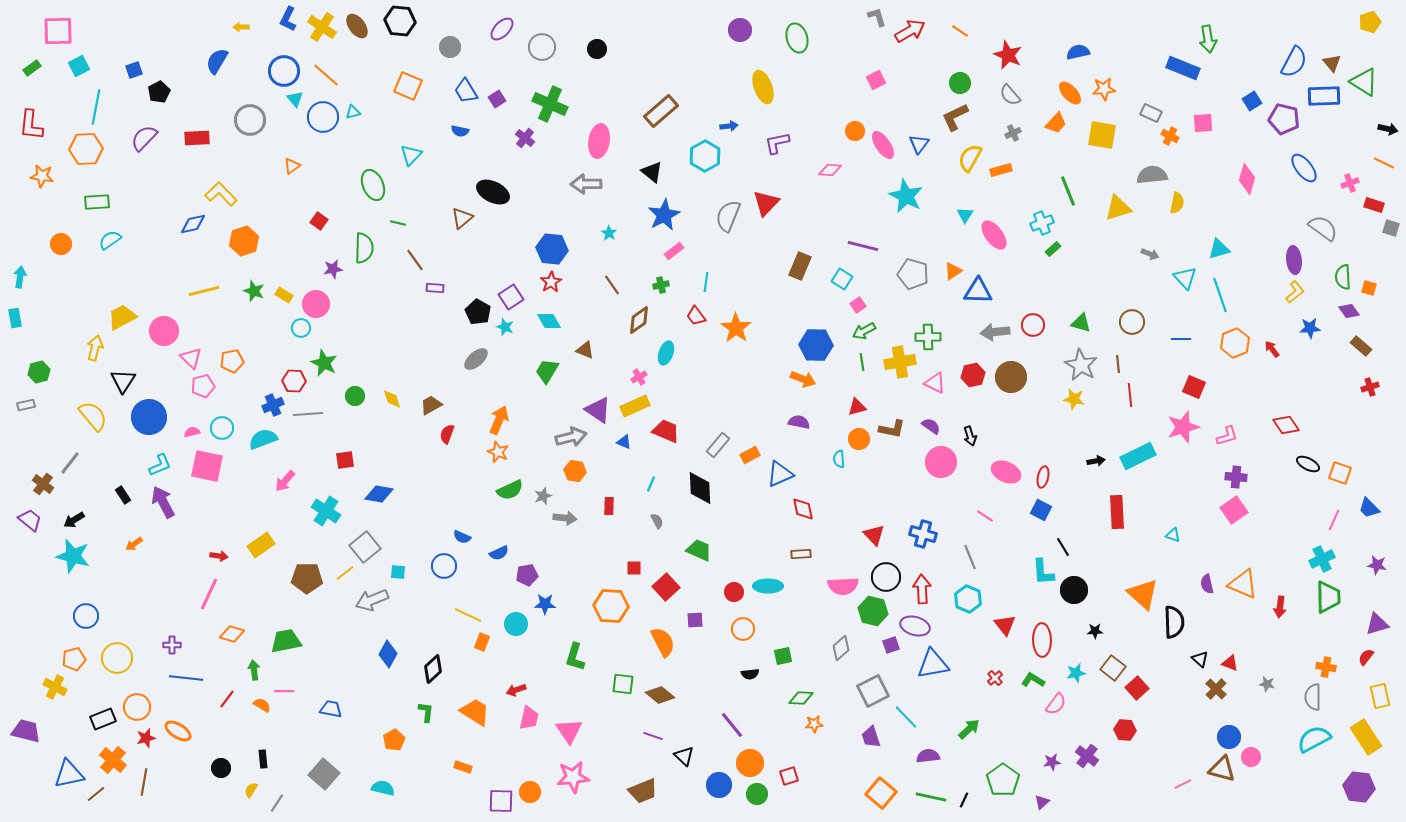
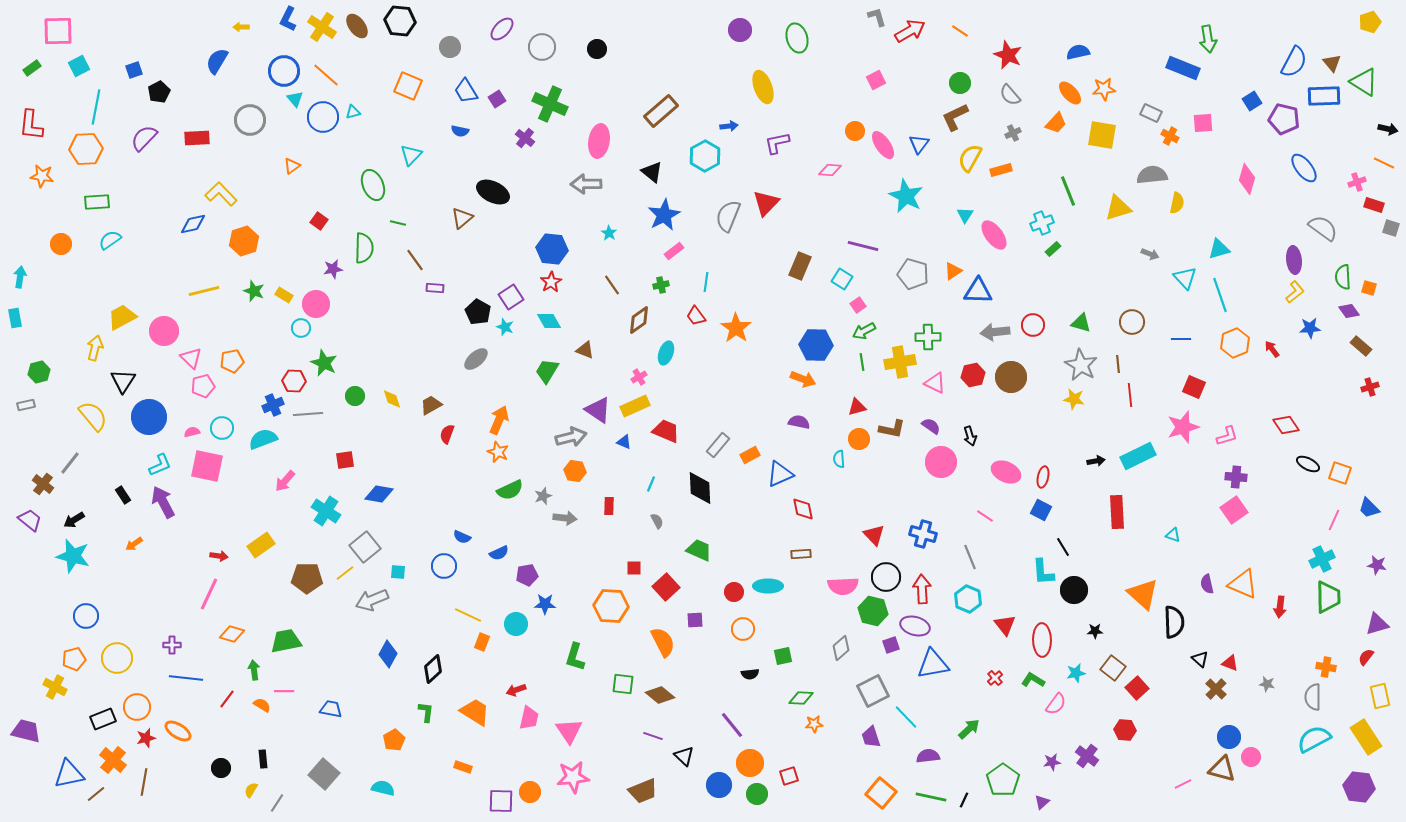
pink cross at (1350, 183): moved 7 px right, 1 px up
